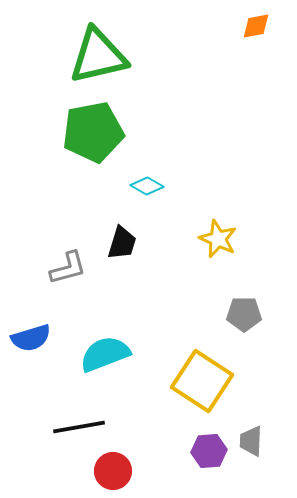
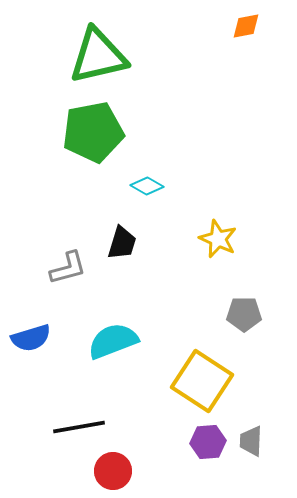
orange diamond: moved 10 px left
cyan semicircle: moved 8 px right, 13 px up
purple hexagon: moved 1 px left, 9 px up
